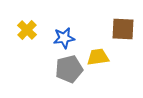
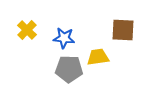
brown square: moved 1 px down
blue star: rotated 15 degrees clockwise
gray pentagon: rotated 16 degrees clockwise
